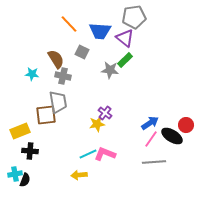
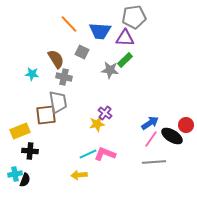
purple triangle: rotated 36 degrees counterclockwise
gray cross: moved 1 px right, 1 px down
